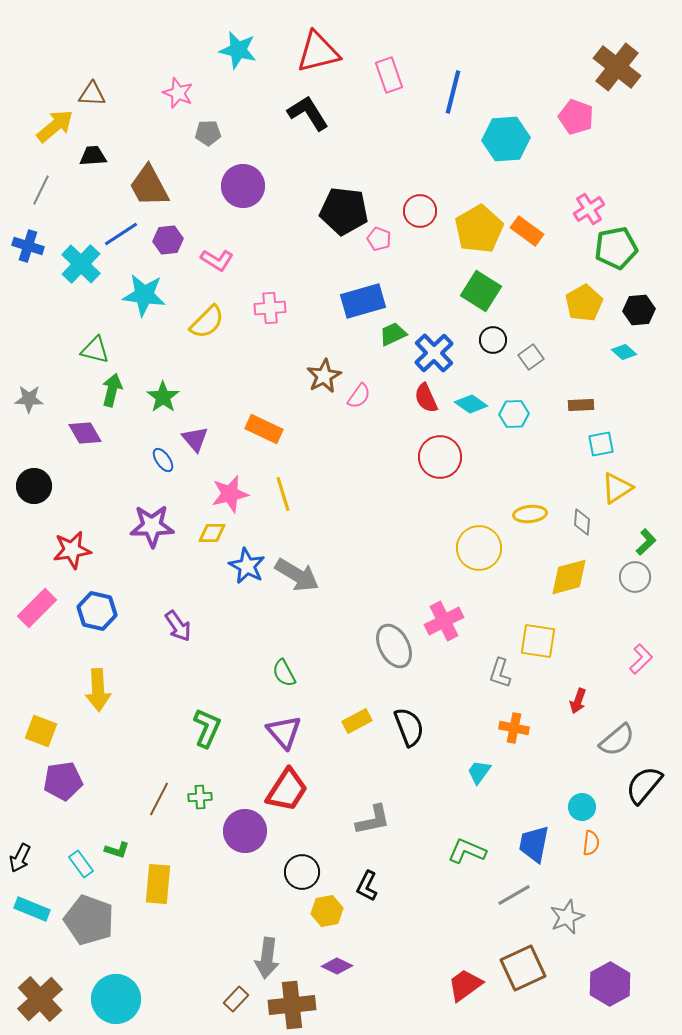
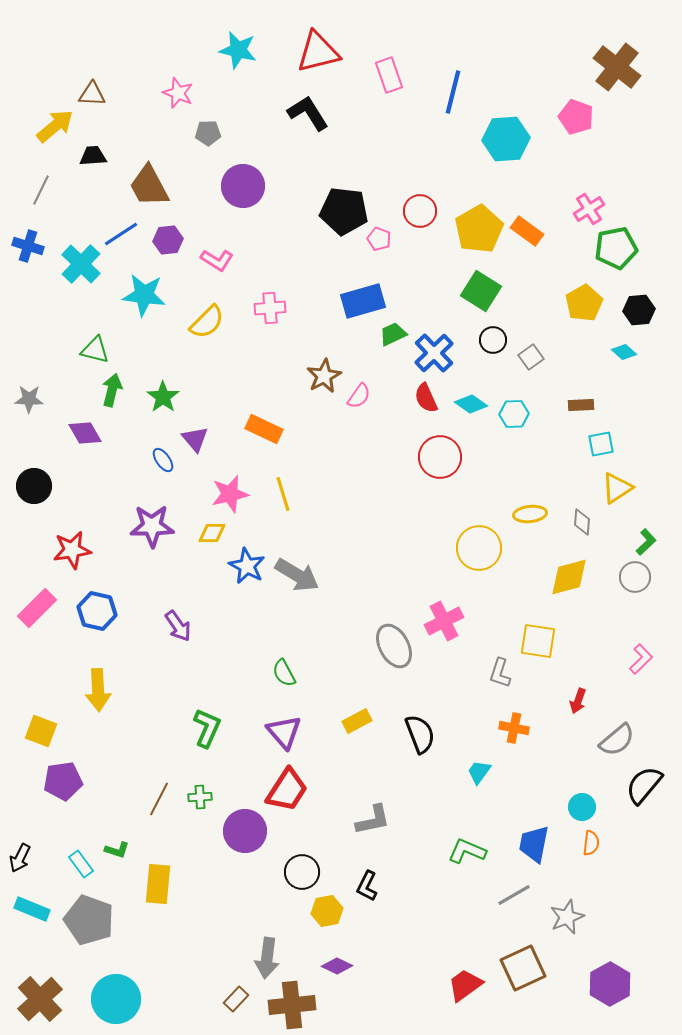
black semicircle at (409, 727): moved 11 px right, 7 px down
